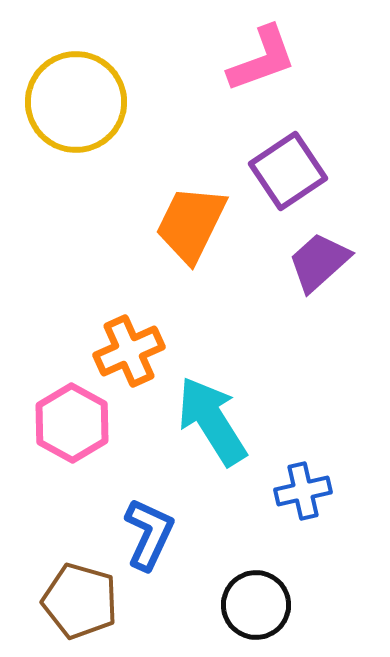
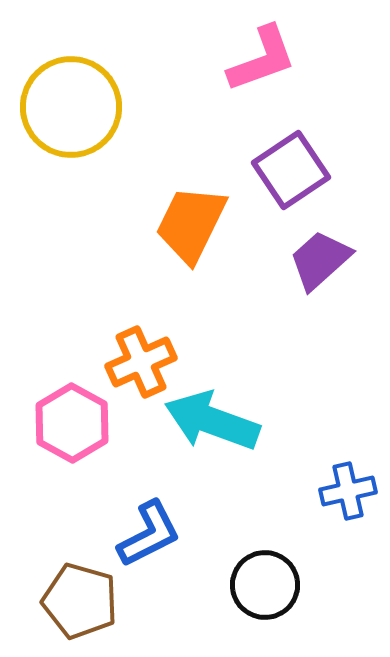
yellow circle: moved 5 px left, 5 px down
purple square: moved 3 px right, 1 px up
purple trapezoid: moved 1 px right, 2 px up
orange cross: moved 12 px right, 11 px down
cyan arrow: rotated 38 degrees counterclockwise
blue cross: moved 45 px right
blue L-shape: rotated 38 degrees clockwise
black circle: moved 9 px right, 20 px up
